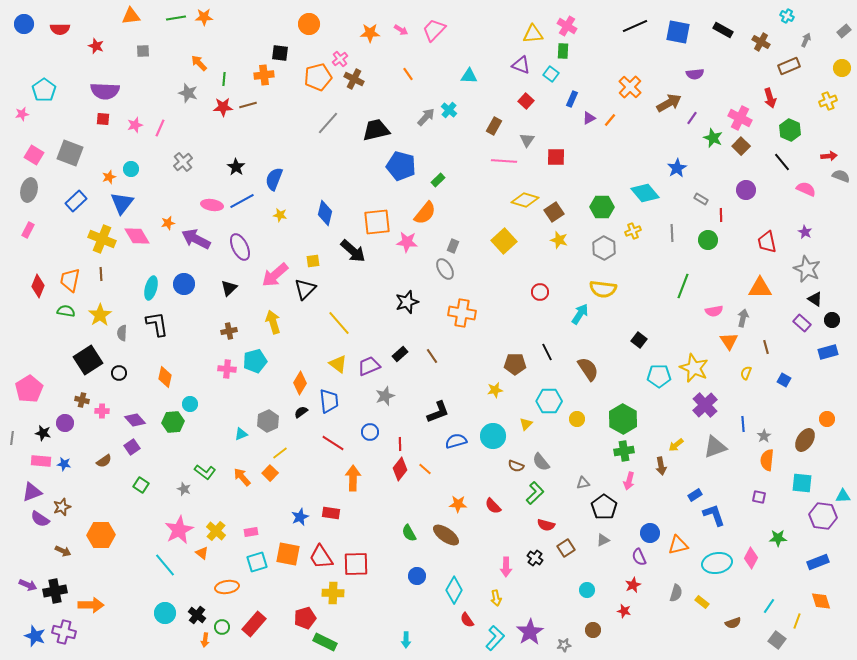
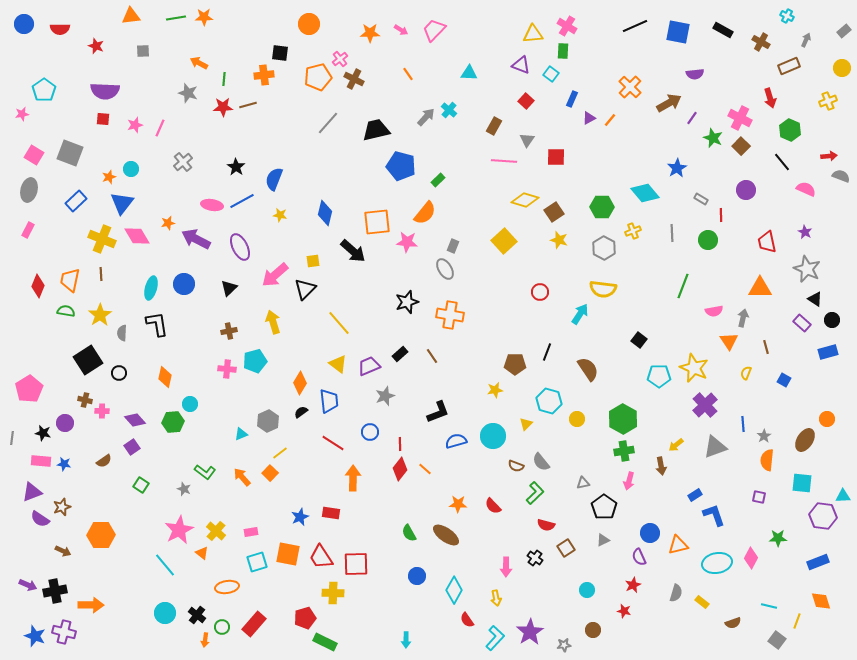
orange arrow at (199, 63): rotated 18 degrees counterclockwise
cyan triangle at (469, 76): moved 3 px up
orange cross at (462, 313): moved 12 px left, 2 px down
black line at (547, 352): rotated 48 degrees clockwise
brown cross at (82, 400): moved 3 px right
cyan hexagon at (549, 401): rotated 15 degrees clockwise
cyan line at (769, 606): rotated 70 degrees clockwise
